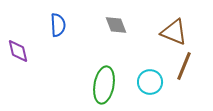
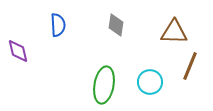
gray diamond: rotated 30 degrees clockwise
brown triangle: rotated 20 degrees counterclockwise
brown line: moved 6 px right
